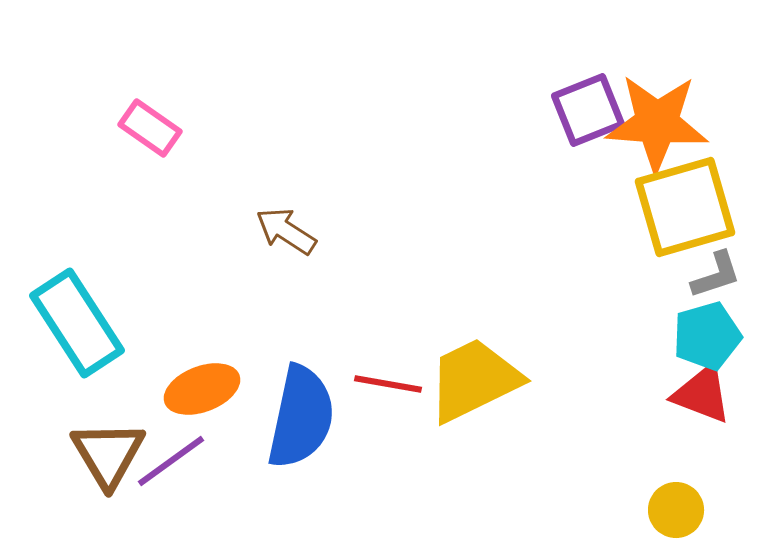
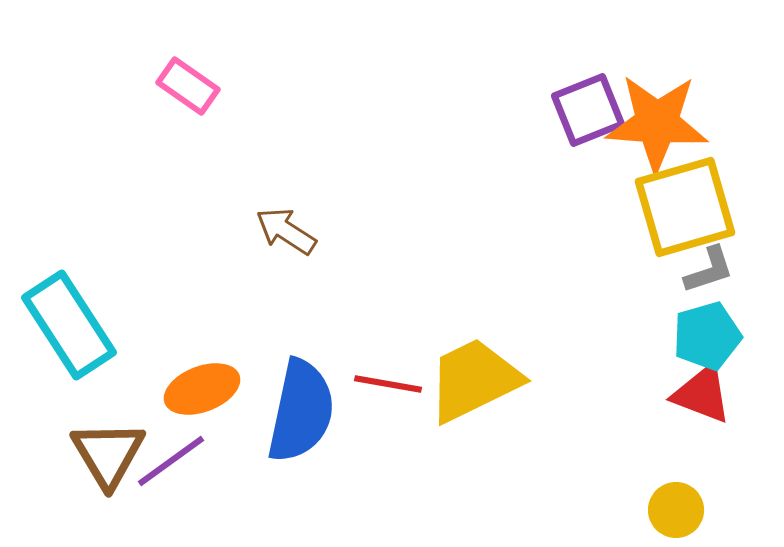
pink rectangle: moved 38 px right, 42 px up
gray L-shape: moved 7 px left, 5 px up
cyan rectangle: moved 8 px left, 2 px down
blue semicircle: moved 6 px up
